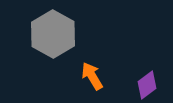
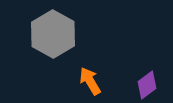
orange arrow: moved 2 px left, 5 px down
